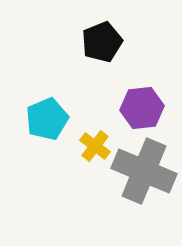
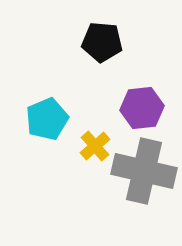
black pentagon: rotated 27 degrees clockwise
yellow cross: rotated 12 degrees clockwise
gray cross: rotated 10 degrees counterclockwise
